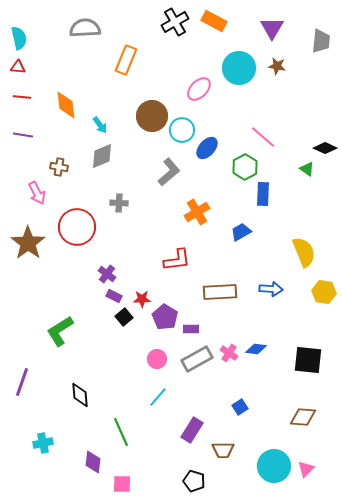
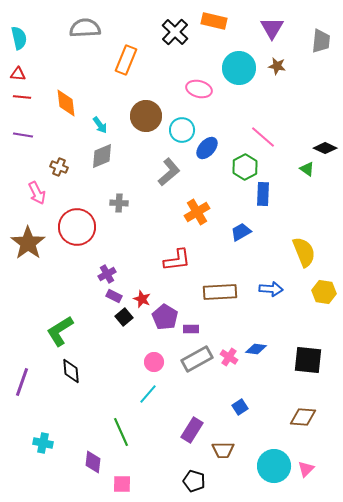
orange rectangle at (214, 21): rotated 15 degrees counterclockwise
black cross at (175, 22): moved 10 px down; rotated 16 degrees counterclockwise
red triangle at (18, 67): moved 7 px down
pink ellipse at (199, 89): rotated 60 degrees clockwise
orange diamond at (66, 105): moved 2 px up
brown circle at (152, 116): moved 6 px left
brown cross at (59, 167): rotated 12 degrees clockwise
purple cross at (107, 274): rotated 24 degrees clockwise
red star at (142, 299): rotated 24 degrees clockwise
pink cross at (229, 353): moved 4 px down
pink circle at (157, 359): moved 3 px left, 3 px down
black diamond at (80, 395): moved 9 px left, 24 px up
cyan line at (158, 397): moved 10 px left, 3 px up
cyan cross at (43, 443): rotated 24 degrees clockwise
